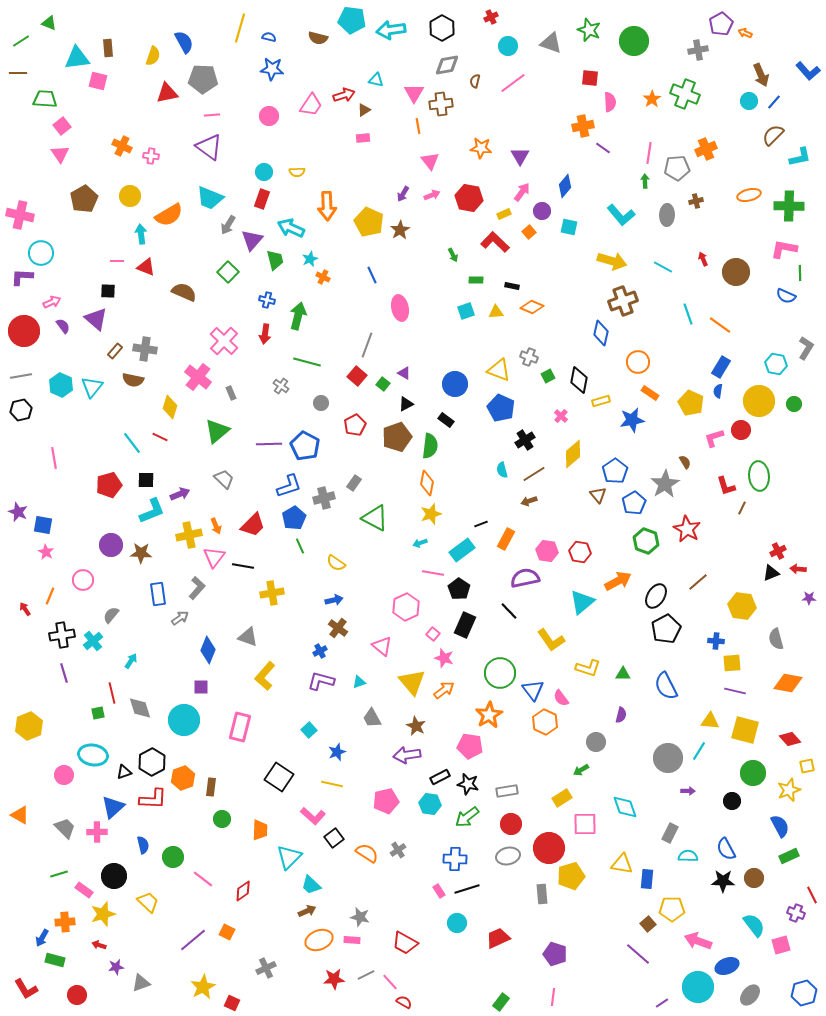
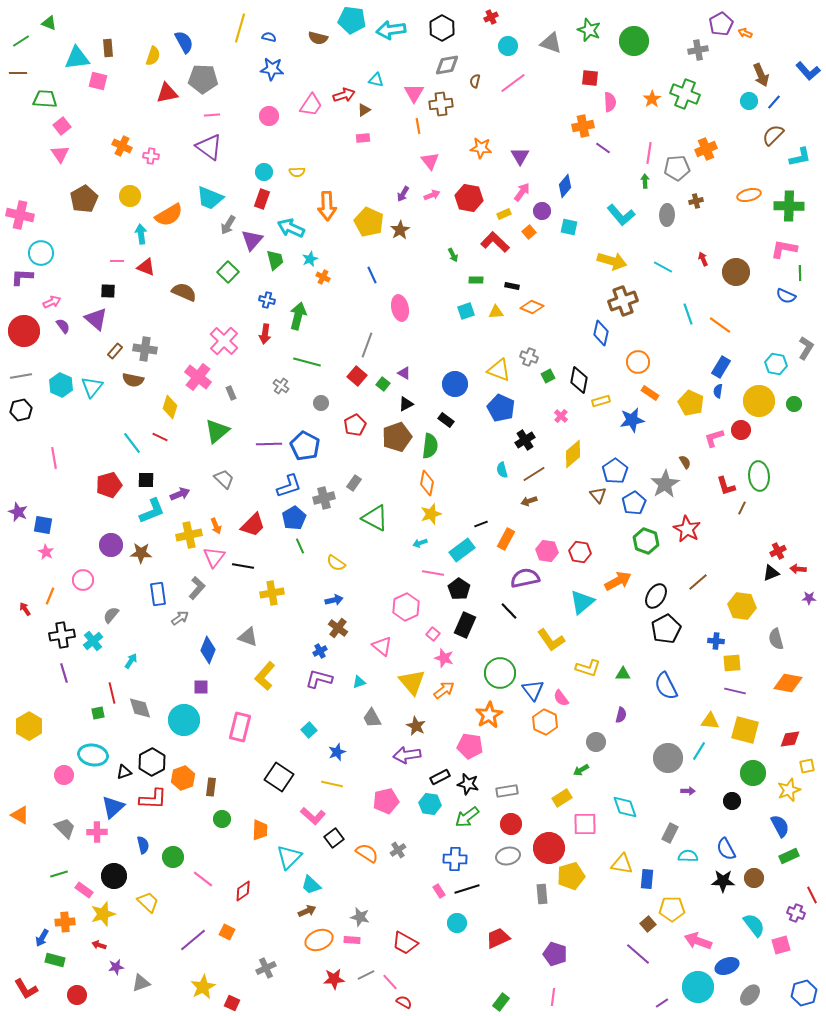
purple L-shape at (321, 681): moved 2 px left, 2 px up
yellow hexagon at (29, 726): rotated 8 degrees counterclockwise
red diamond at (790, 739): rotated 55 degrees counterclockwise
